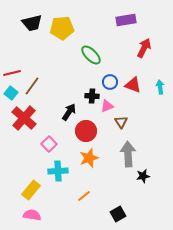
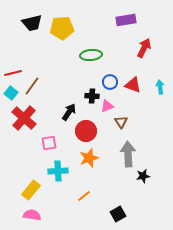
green ellipse: rotated 50 degrees counterclockwise
red line: moved 1 px right
pink square: moved 1 px up; rotated 35 degrees clockwise
